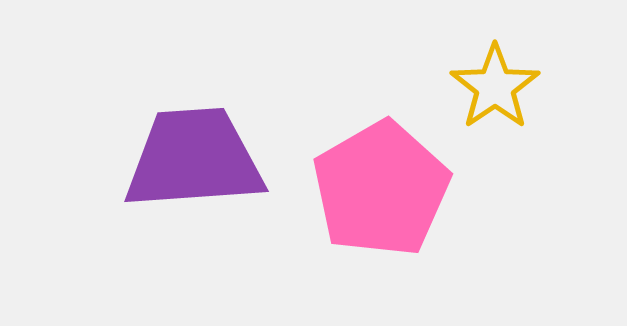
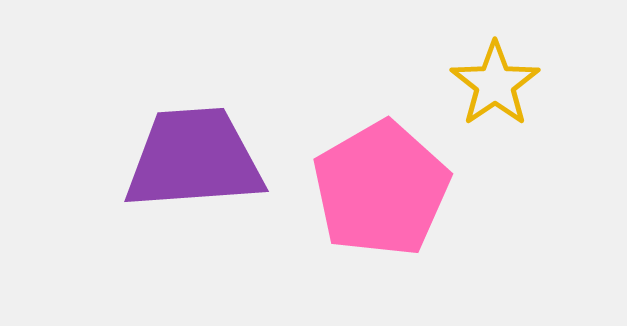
yellow star: moved 3 px up
